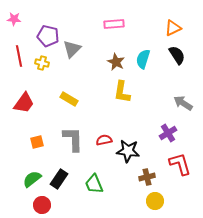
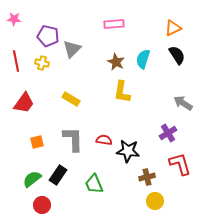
red line: moved 3 px left, 5 px down
yellow rectangle: moved 2 px right
red semicircle: rotated 21 degrees clockwise
black rectangle: moved 1 px left, 4 px up
